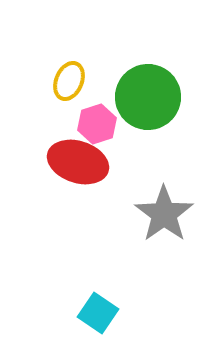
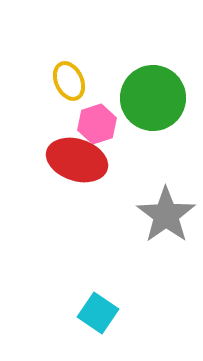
yellow ellipse: rotated 48 degrees counterclockwise
green circle: moved 5 px right, 1 px down
red ellipse: moved 1 px left, 2 px up
gray star: moved 2 px right, 1 px down
